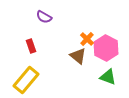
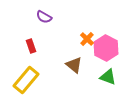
brown triangle: moved 4 px left, 9 px down
